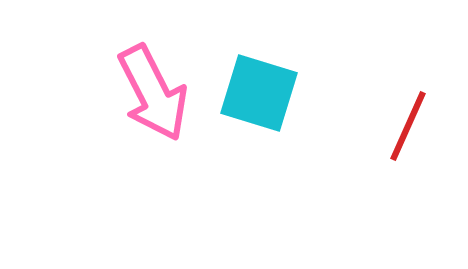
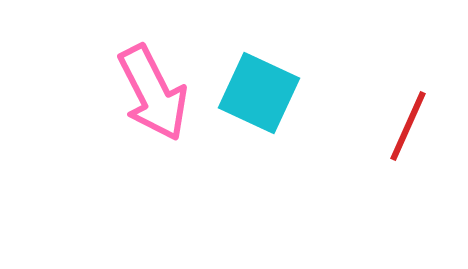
cyan square: rotated 8 degrees clockwise
